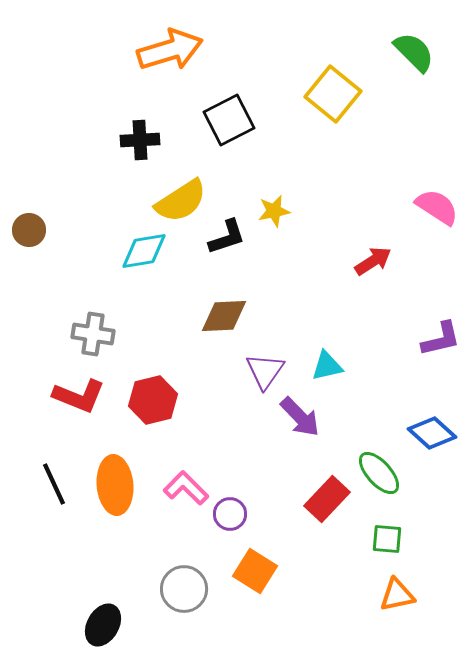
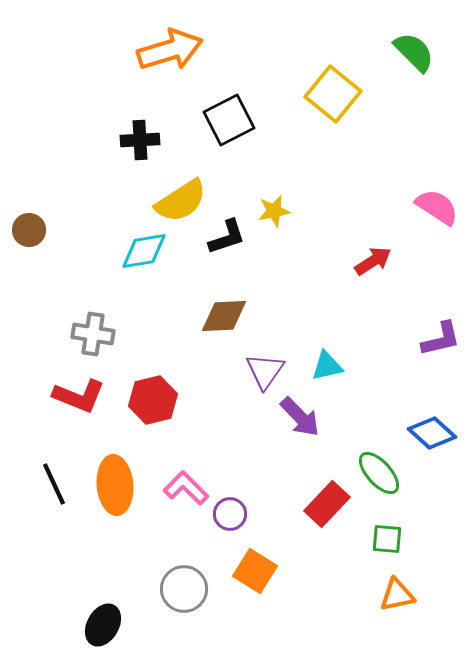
red rectangle: moved 5 px down
